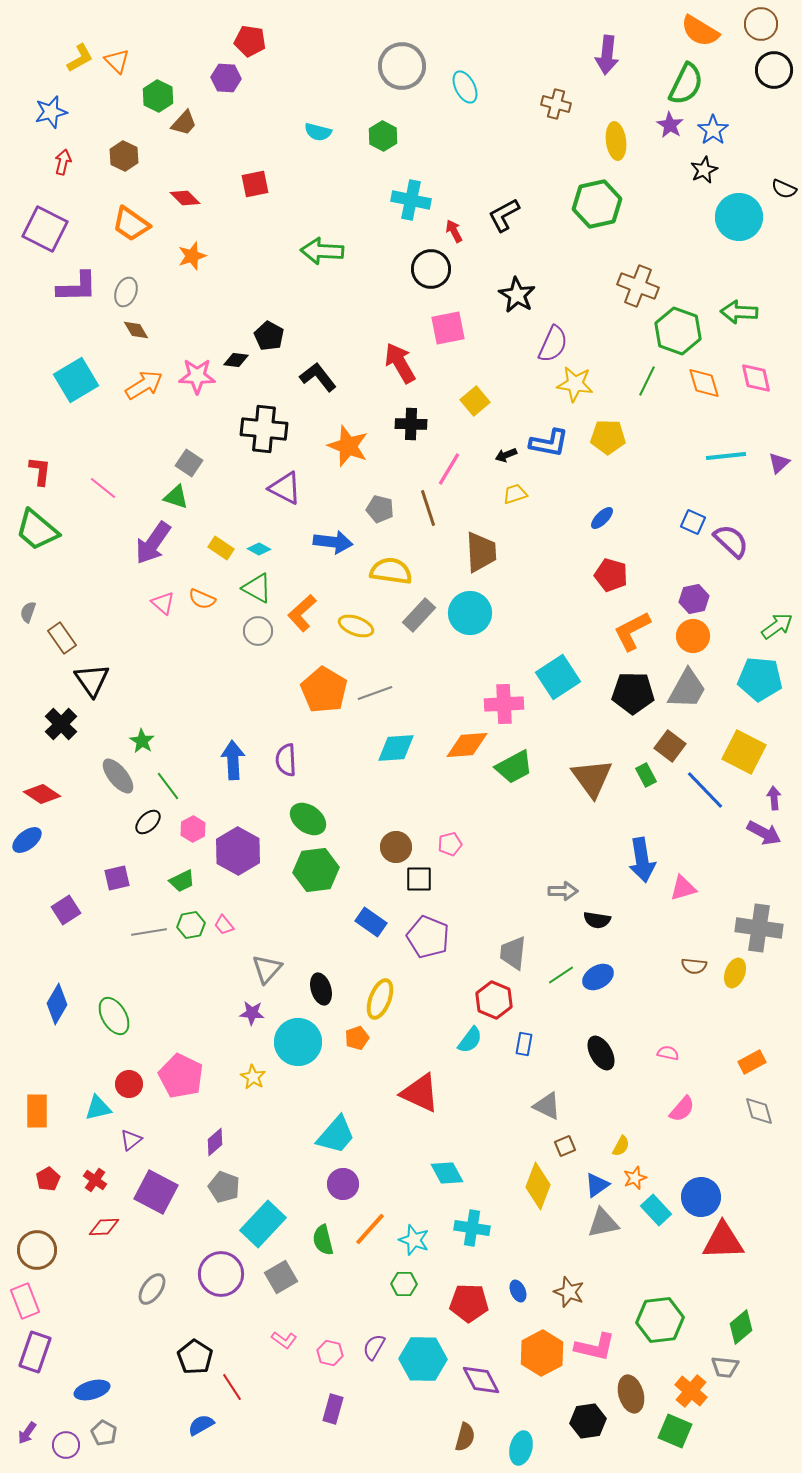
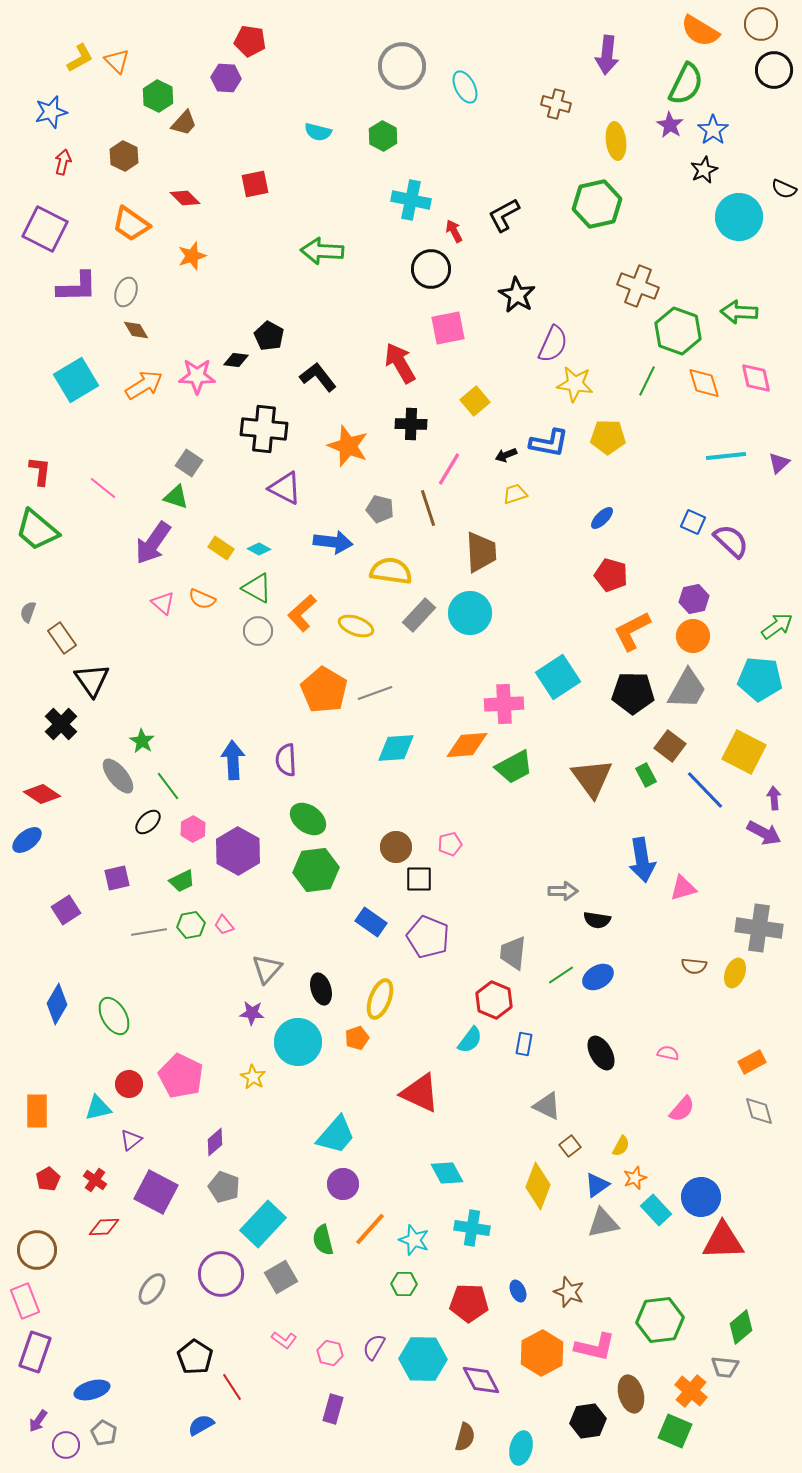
brown square at (565, 1146): moved 5 px right; rotated 15 degrees counterclockwise
purple arrow at (27, 1433): moved 11 px right, 12 px up
